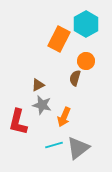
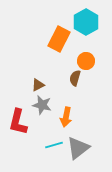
cyan hexagon: moved 2 px up
orange arrow: moved 2 px right; rotated 12 degrees counterclockwise
